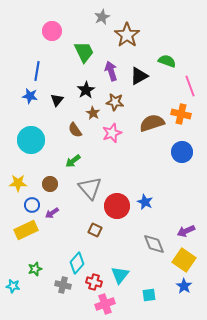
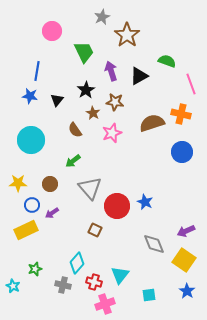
pink line at (190, 86): moved 1 px right, 2 px up
cyan star at (13, 286): rotated 16 degrees clockwise
blue star at (184, 286): moved 3 px right, 5 px down
